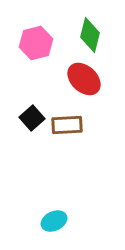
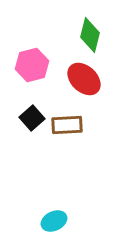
pink hexagon: moved 4 px left, 22 px down
